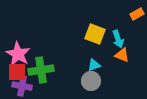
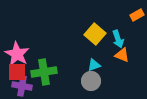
orange rectangle: moved 1 px down
yellow square: rotated 20 degrees clockwise
pink star: moved 1 px left
green cross: moved 3 px right, 2 px down
